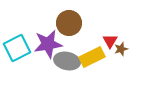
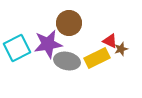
red triangle: rotated 35 degrees counterclockwise
yellow rectangle: moved 5 px right, 1 px down
